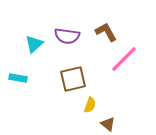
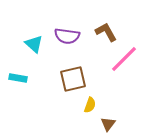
cyan triangle: rotated 36 degrees counterclockwise
brown triangle: rotated 28 degrees clockwise
